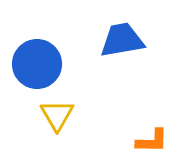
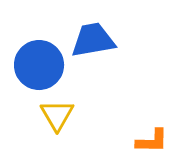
blue trapezoid: moved 29 px left
blue circle: moved 2 px right, 1 px down
